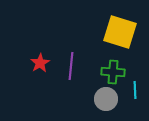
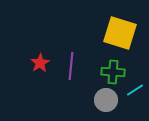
yellow square: moved 1 px down
cyan line: rotated 60 degrees clockwise
gray circle: moved 1 px down
